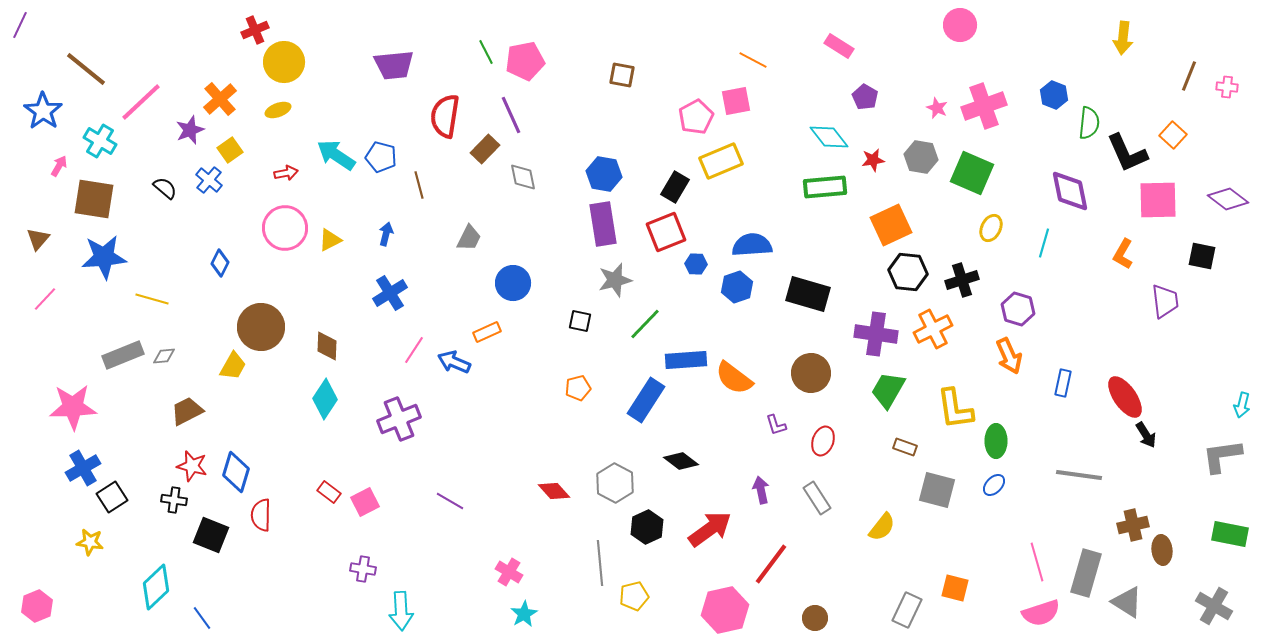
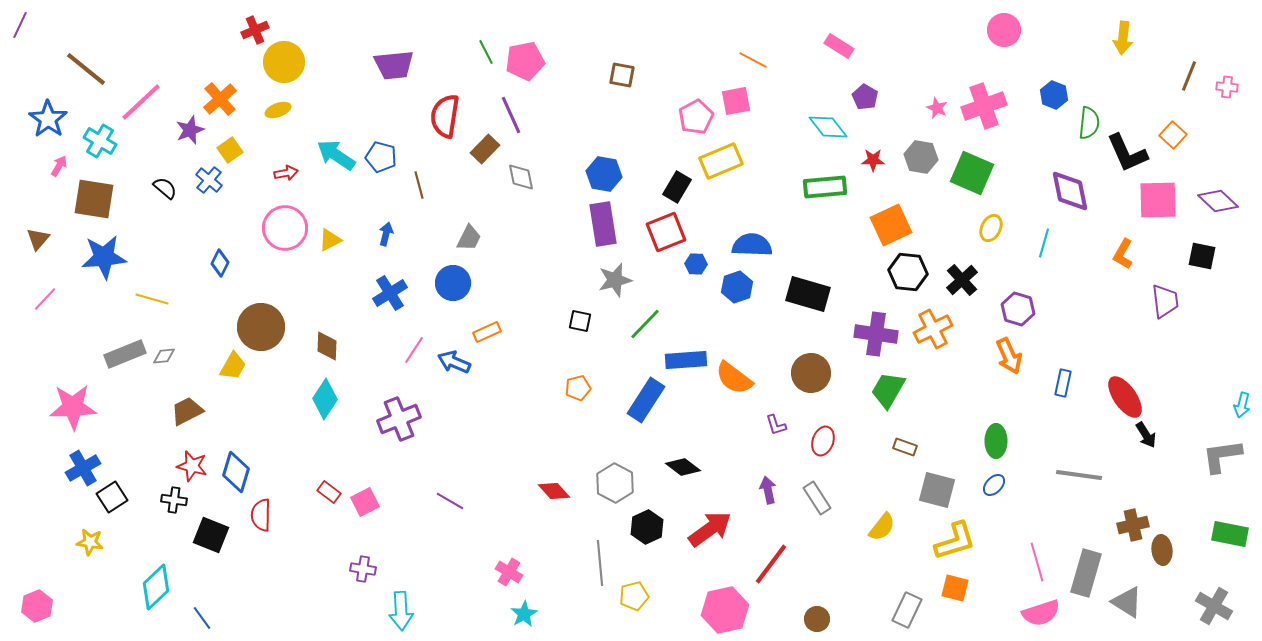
pink circle at (960, 25): moved 44 px right, 5 px down
blue star at (43, 111): moved 5 px right, 8 px down
cyan diamond at (829, 137): moved 1 px left, 10 px up
red star at (873, 160): rotated 10 degrees clockwise
gray diamond at (523, 177): moved 2 px left
black rectangle at (675, 187): moved 2 px right
purple diamond at (1228, 199): moved 10 px left, 2 px down; rotated 6 degrees clockwise
blue semicircle at (752, 245): rotated 6 degrees clockwise
black cross at (962, 280): rotated 24 degrees counterclockwise
blue circle at (513, 283): moved 60 px left
gray rectangle at (123, 355): moved 2 px right, 1 px up
yellow L-shape at (955, 409): moved 132 px down; rotated 99 degrees counterclockwise
black diamond at (681, 461): moved 2 px right, 6 px down
purple arrow at (761, 490): moved 7 px right
brown circle at (815, 618): moved 2 px right, 1 px down
